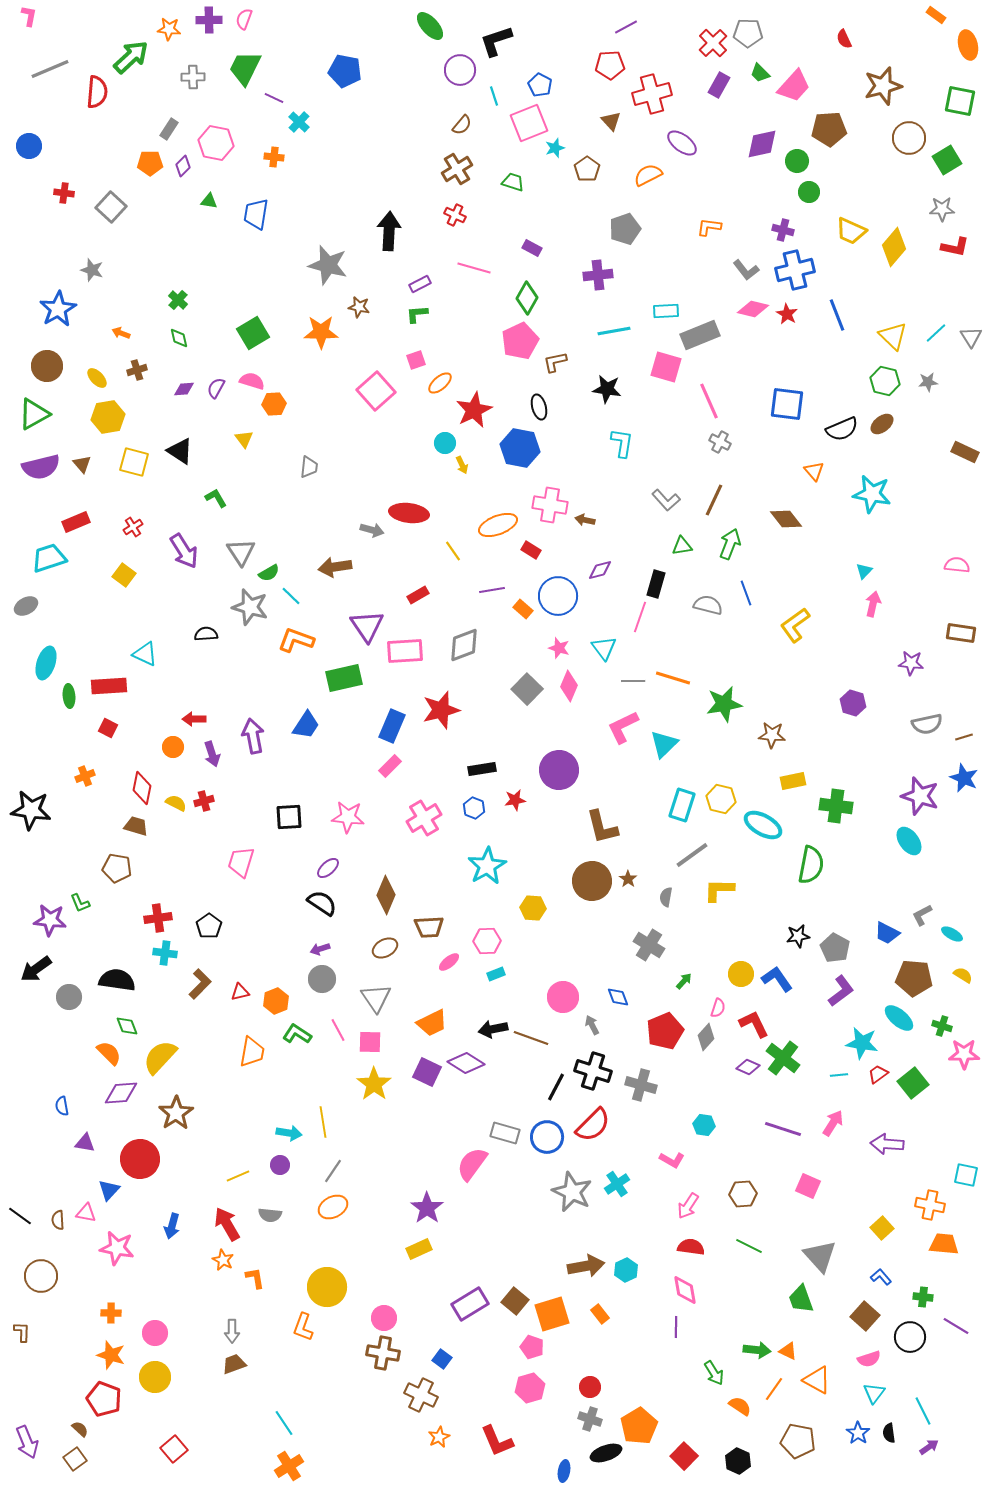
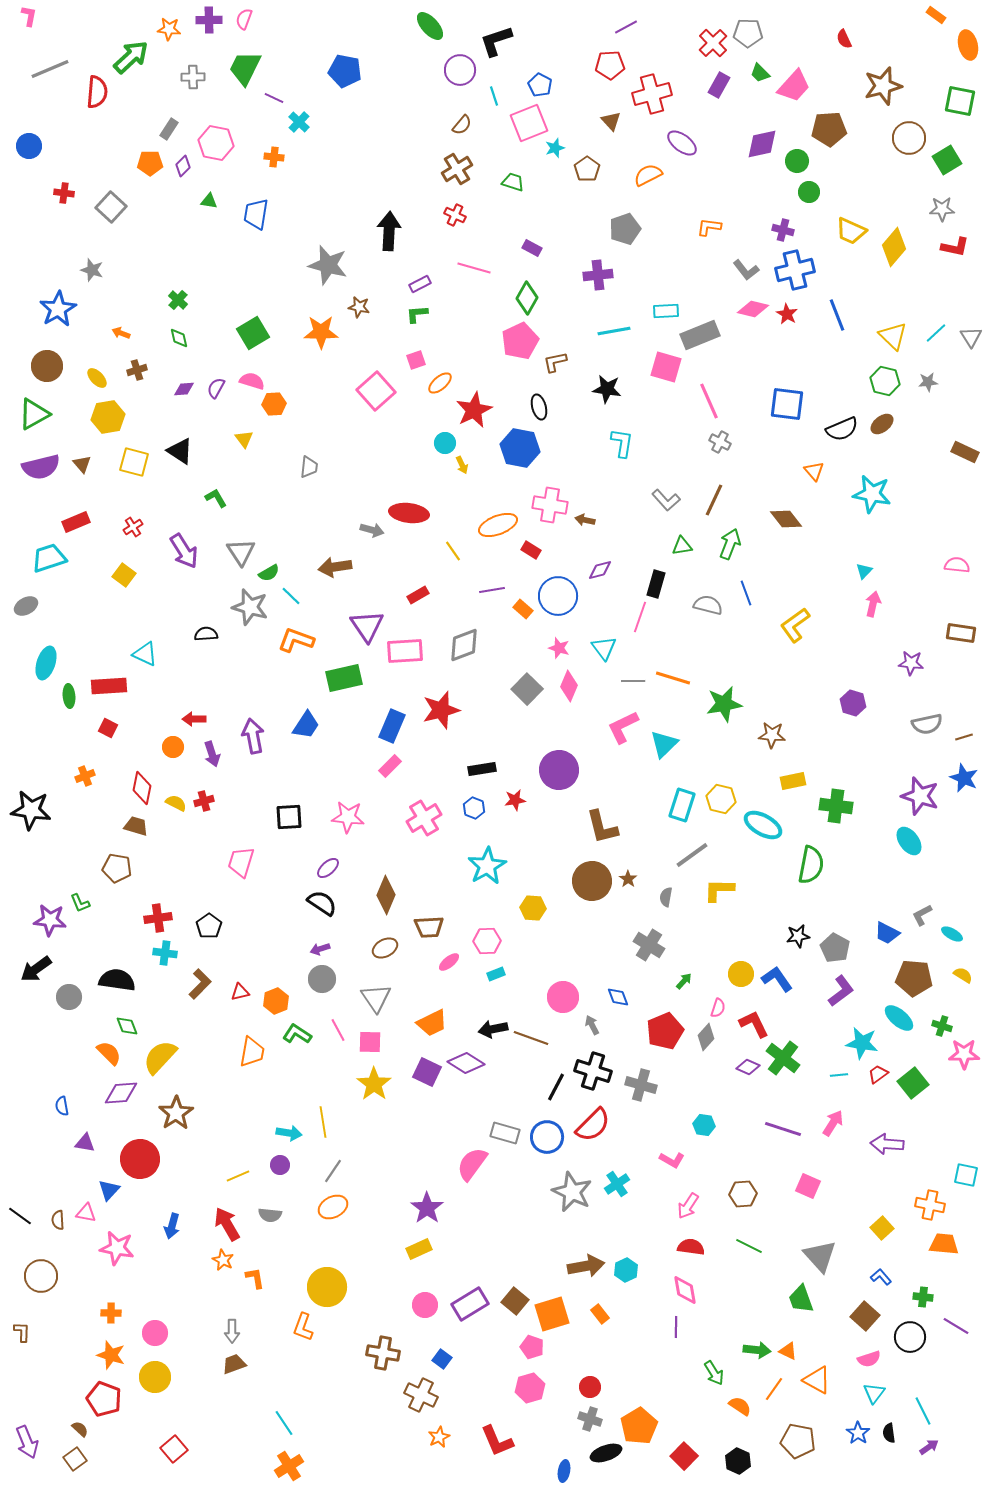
pink circle at (384, 1318): moved 41 px right, 13 px up
